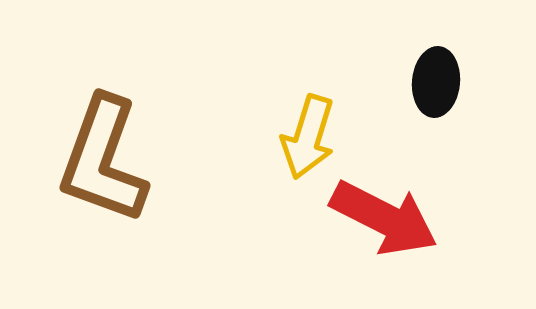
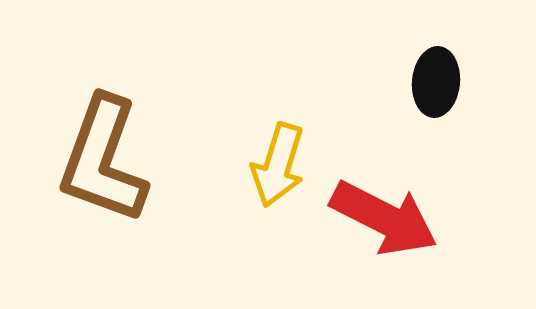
yellow arrow: moved 30 px left, 28 px down
